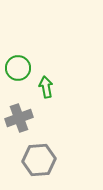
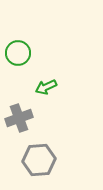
green circle: moved 15 px up
green arrow: rotated 105 degrees counterclockwise
